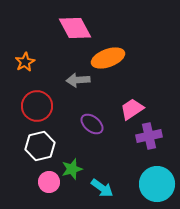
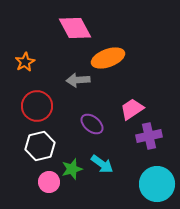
cyan arrow: moved 24 px up
